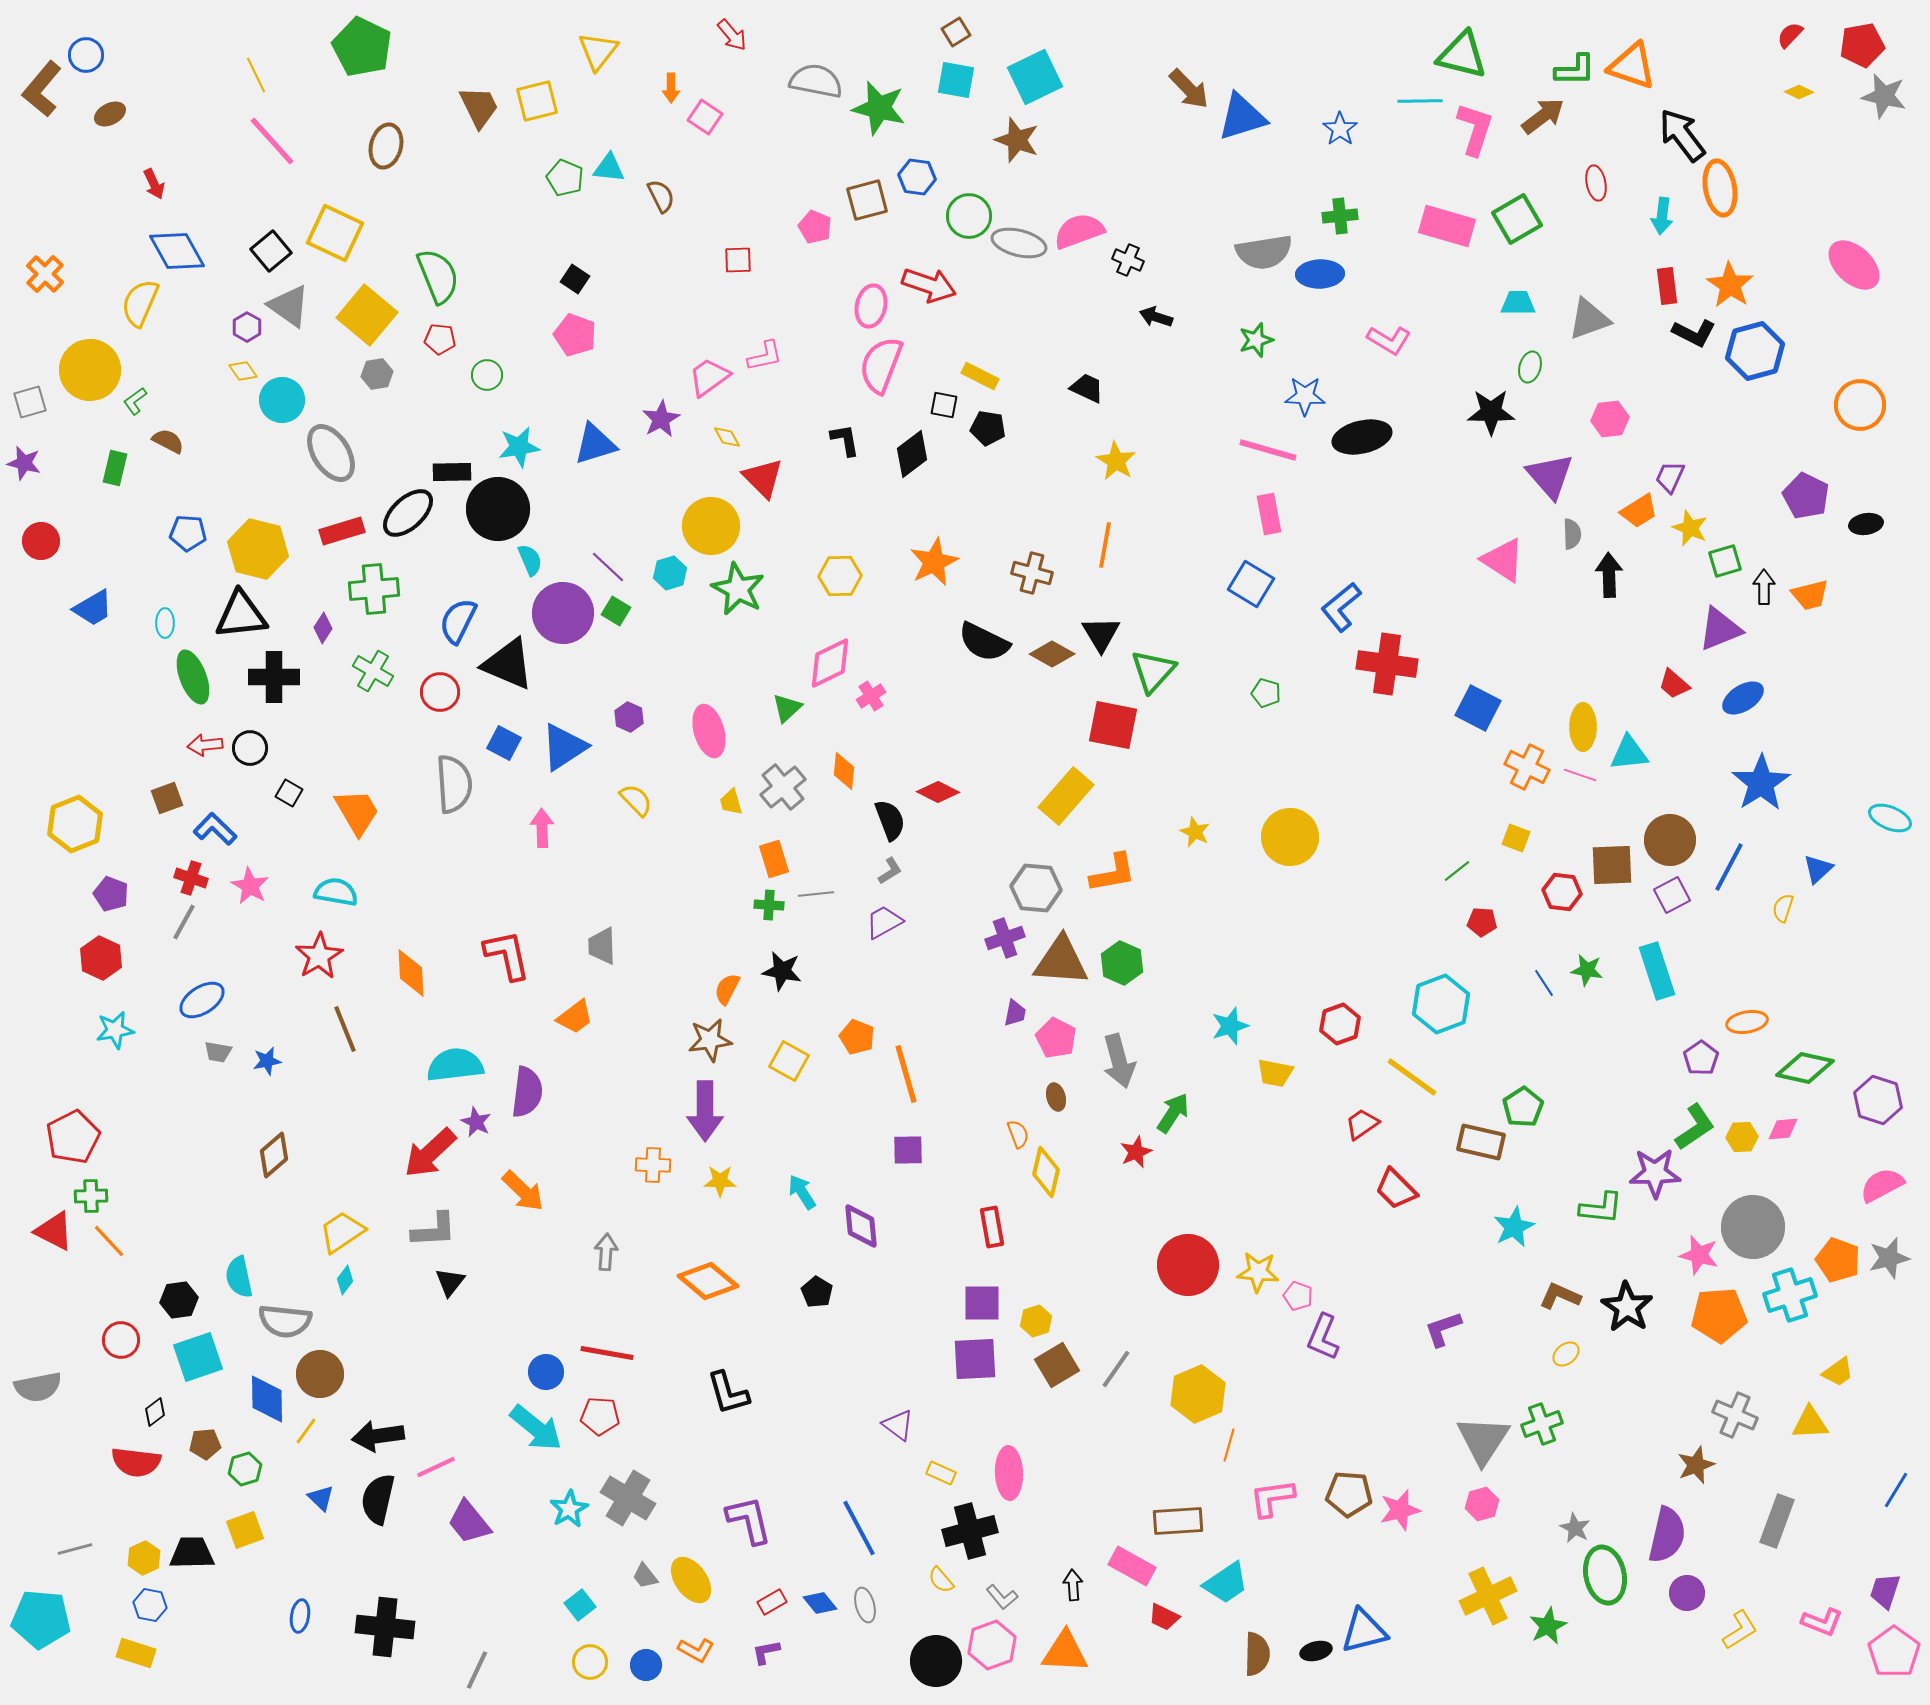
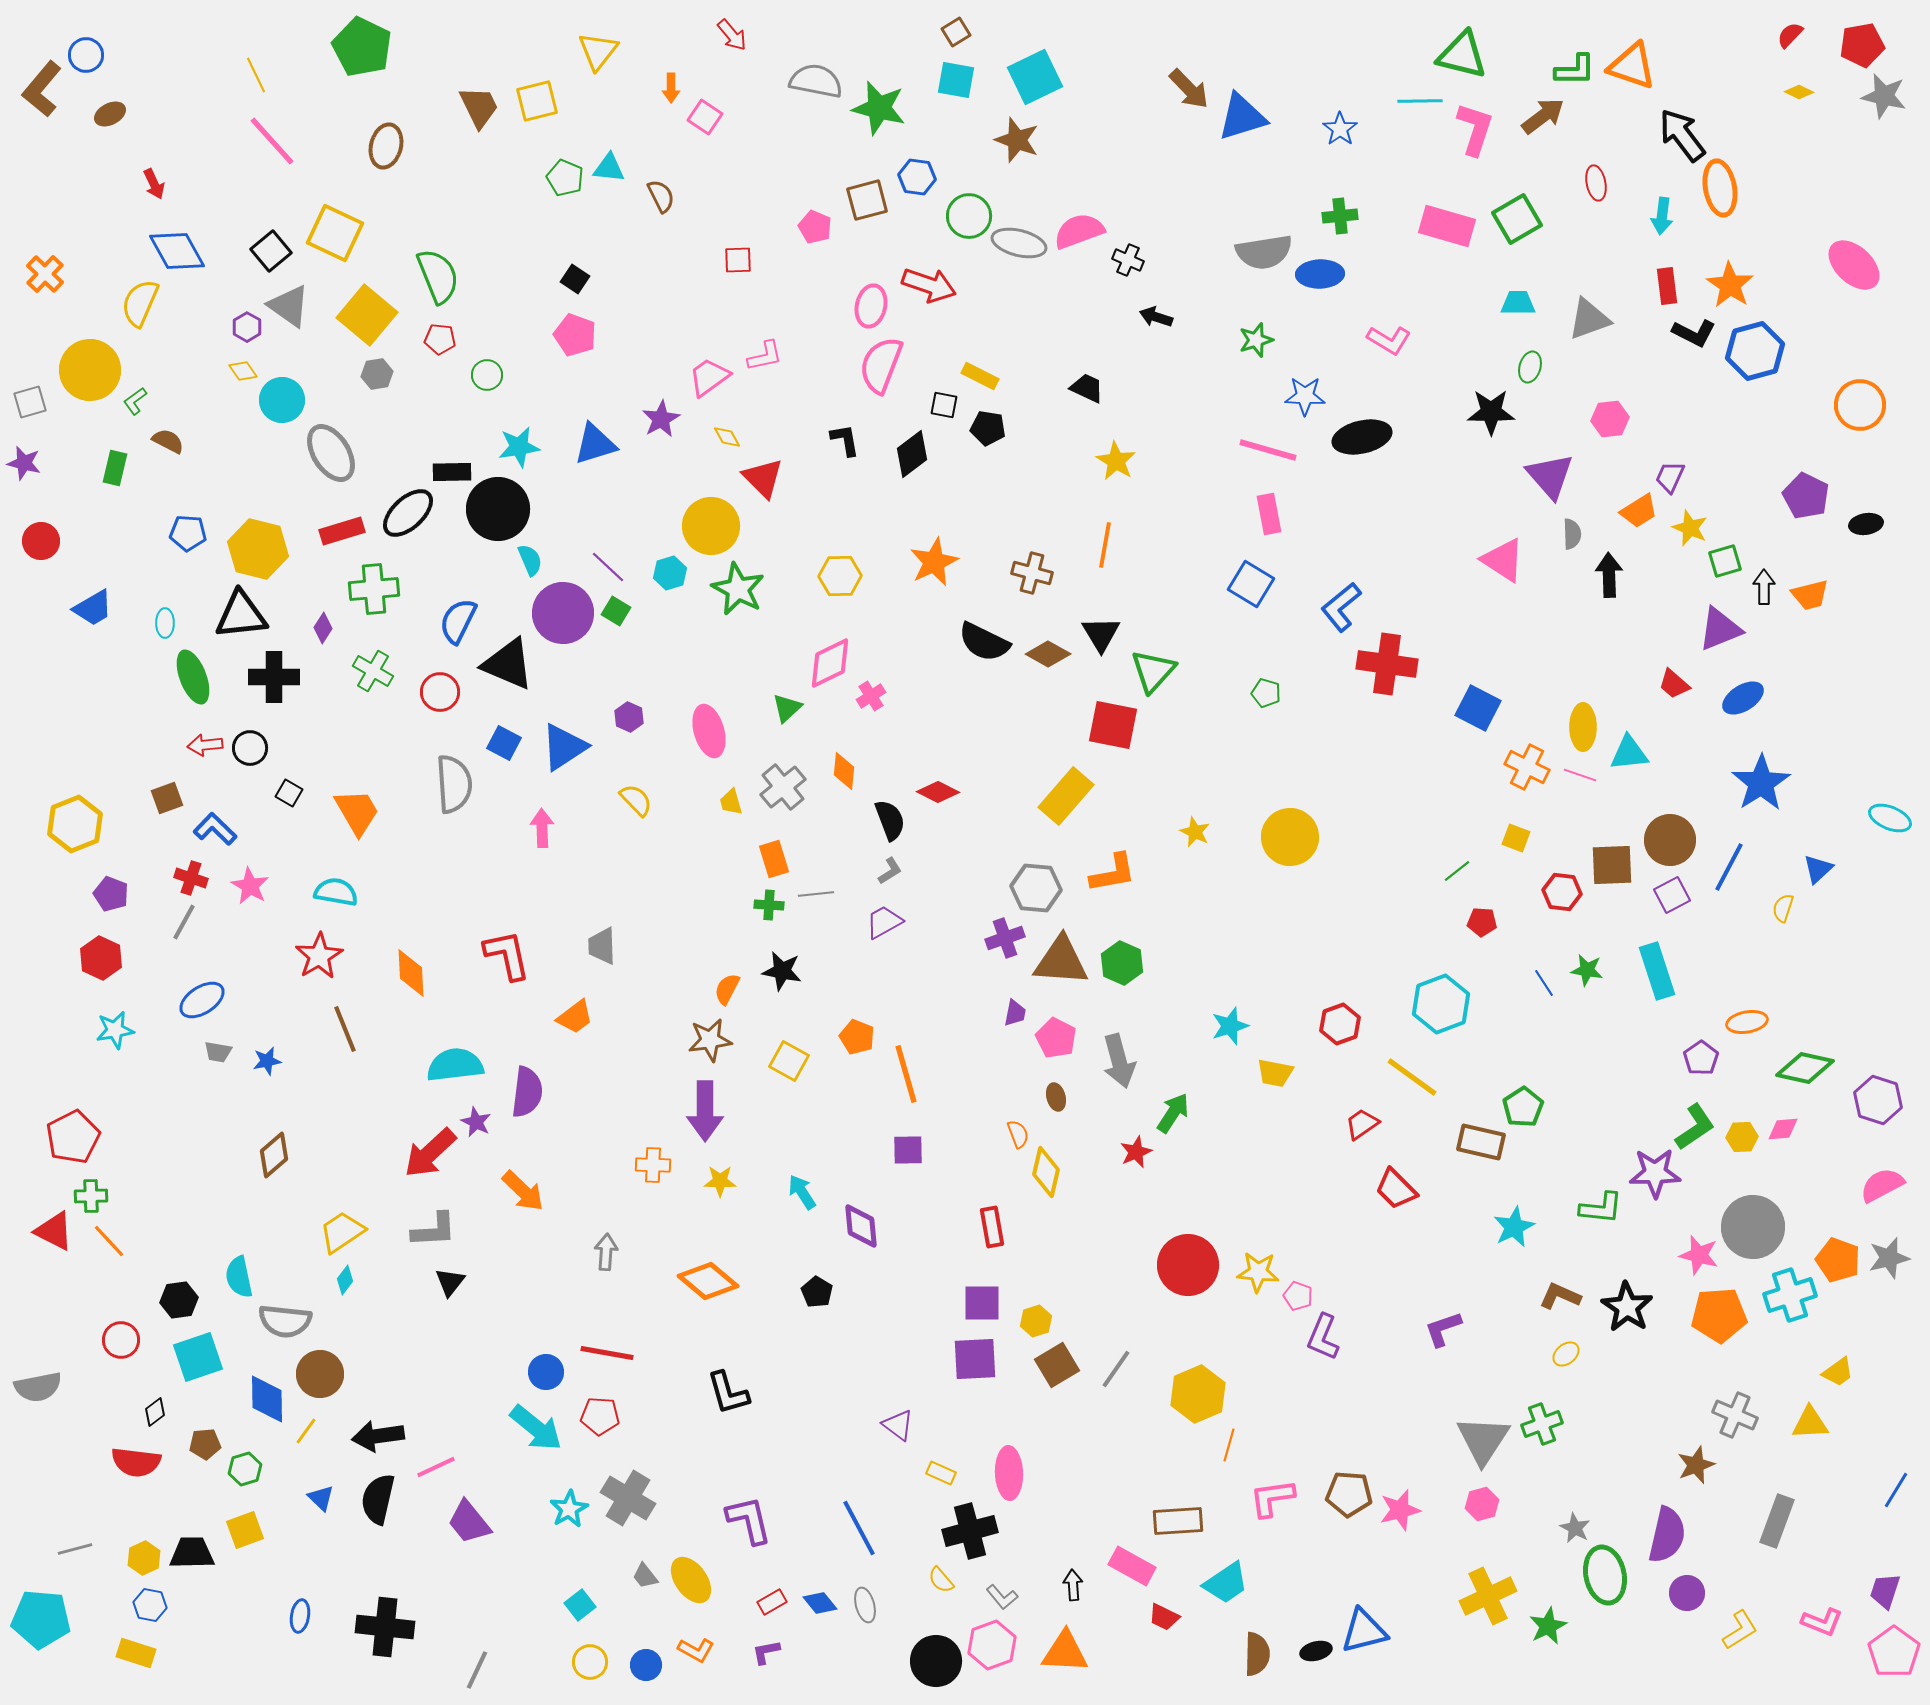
brown diamond at (1052, 654): moved 4 px left
